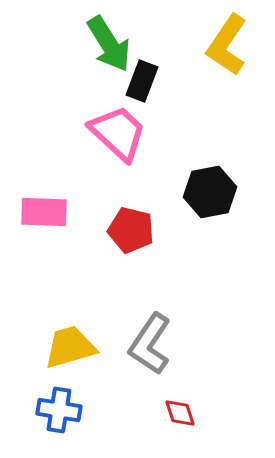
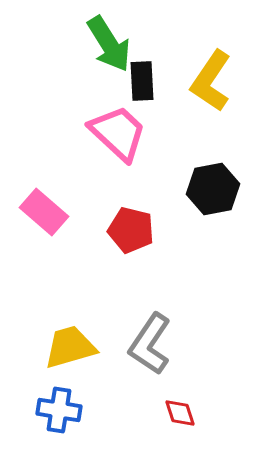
yellow L-shape: moved 16 px left, 36 px down
black rectangle: rotated 24 degrees counterclockwise
black hexagon: moved 3 px right, 3 px up
pink rectangle: rotated 39 degrees clockwise
